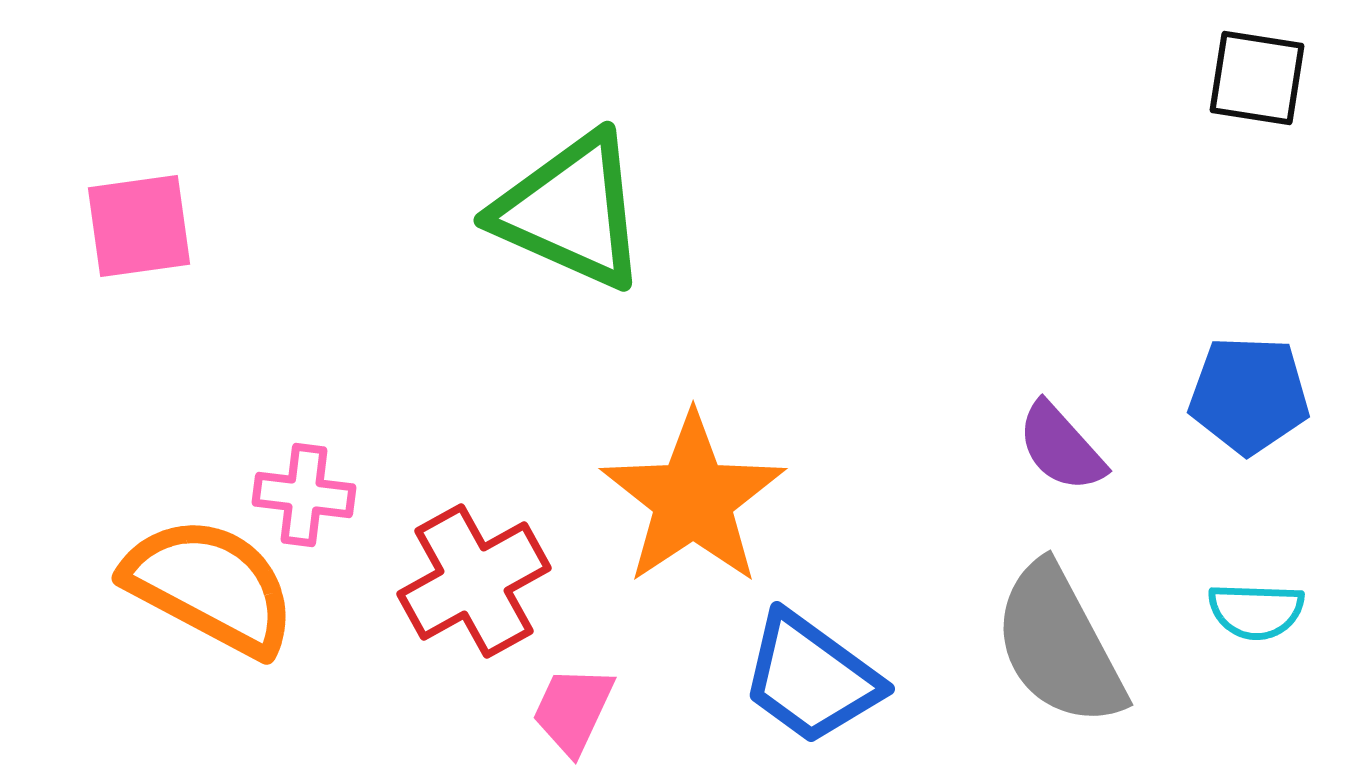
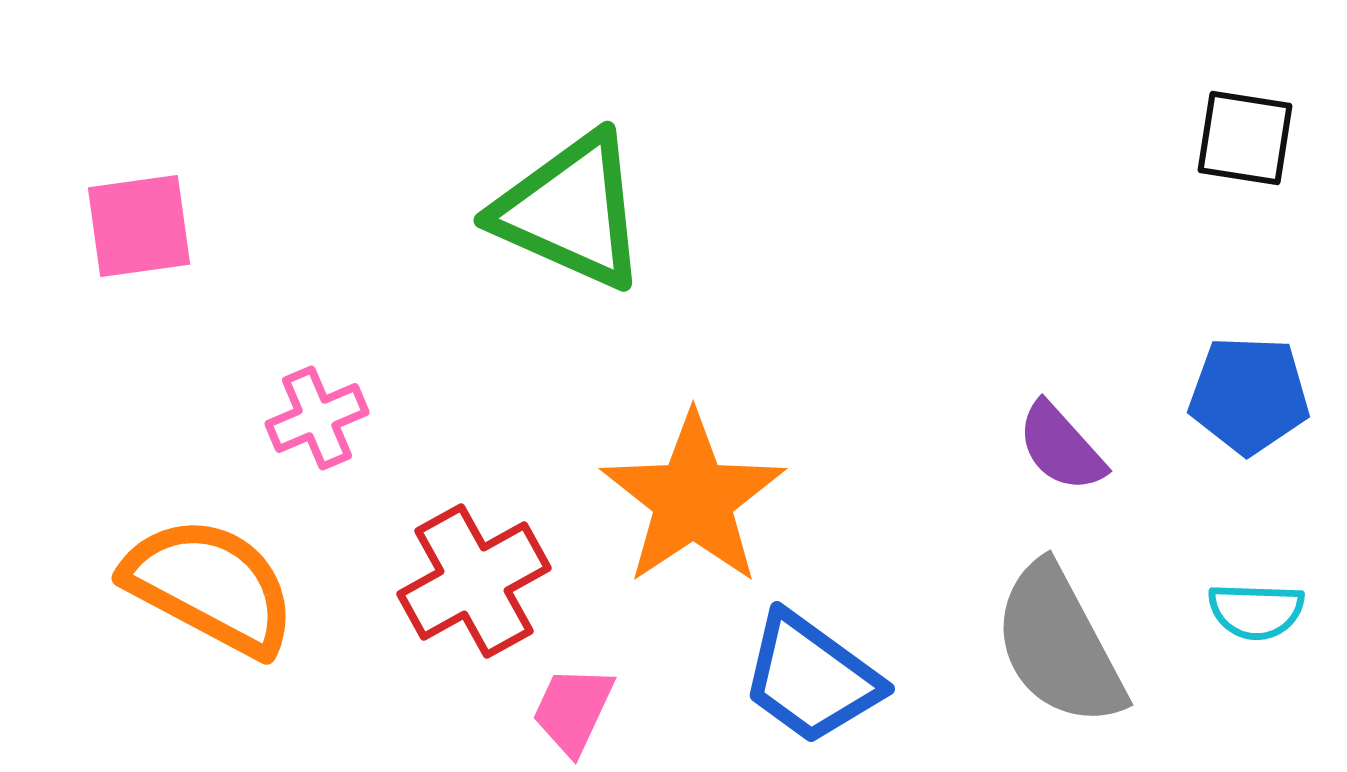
black square: moved 12 px left, 60 px down
pink cross: moved 13 px right, 77 px up; rotated 30 degrees counterclockwise
